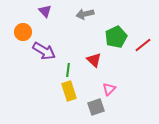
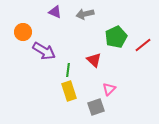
purple triangle: moved 10 px right, 1 px down; rotated 24 degrees counterclockwise
